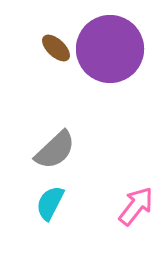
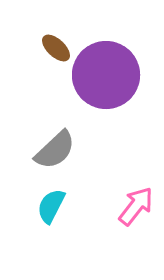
purple circle: moved 4 px left, 26 px down
cyan semicircle: moved 1 px right, 3 px down
